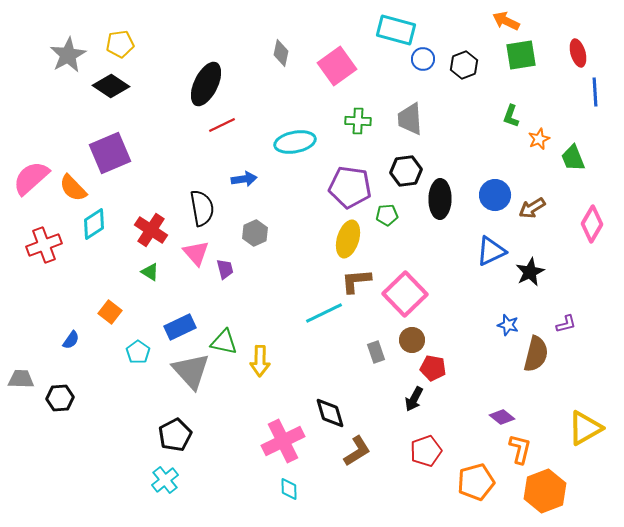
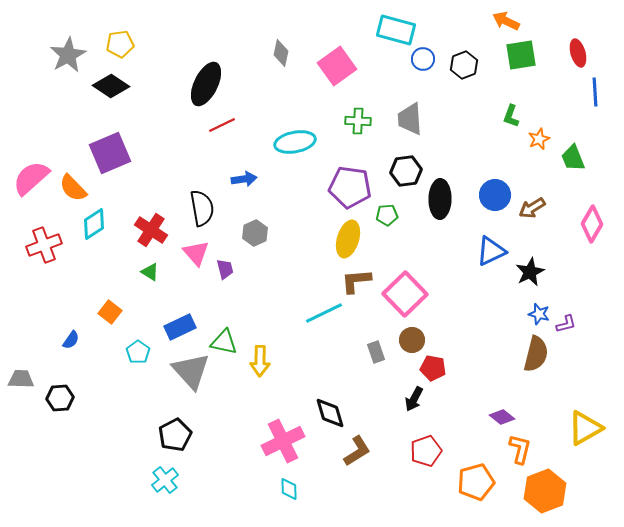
blue star at (508, 325): moved 31 px right, 11 px up
